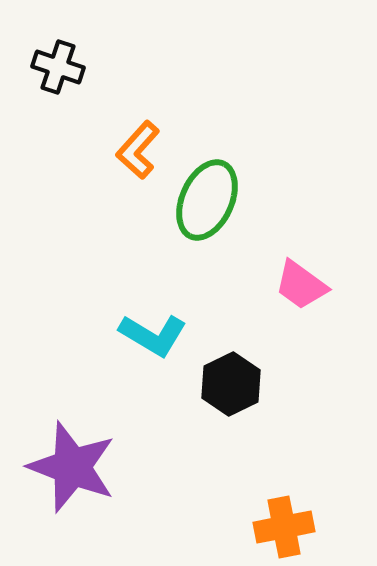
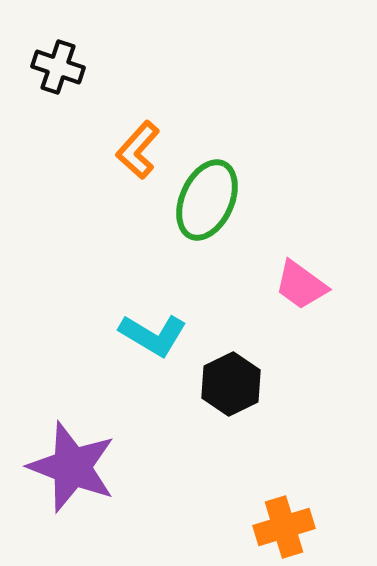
orange cross: rotated 6 degrees counterclockwise
